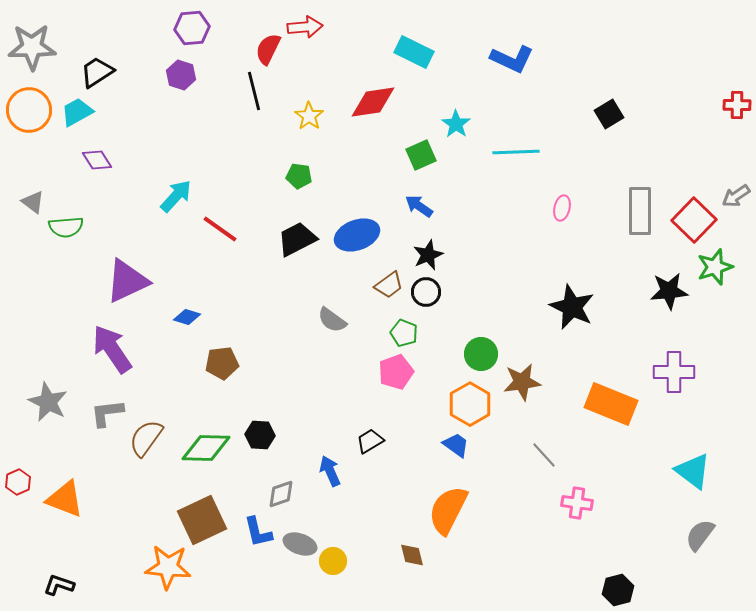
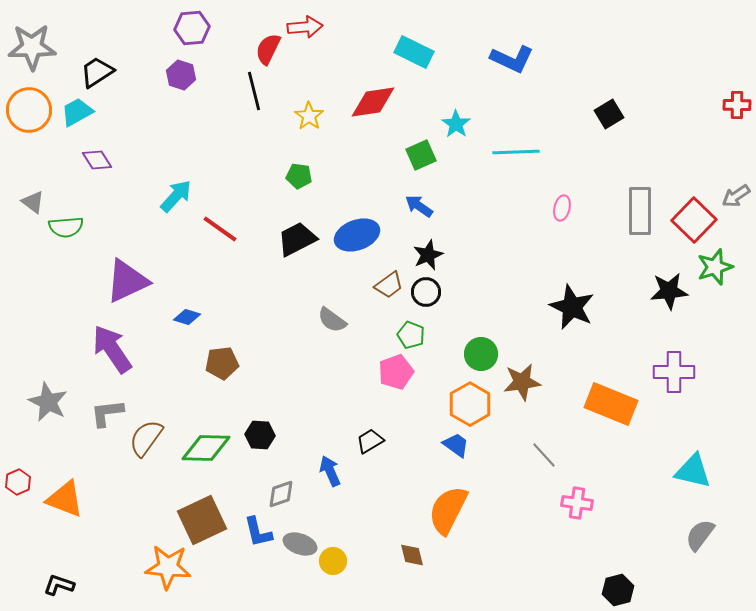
green pentagon at (404, 333): moved 7 px right, 2 px down
cyan triangle at (693, 471): rotated 24 degrees counterclockwise
